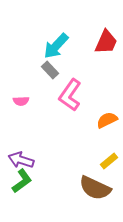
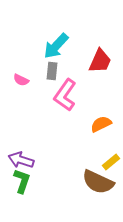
red trapezoid: moved 6 px left, 19 px down
gray rectangle: moved 2 px right, 1 px down; rotated 48 degrees clockwise
pink L-shape: moved 5 px left
pink semicircle: moved 21 px up; rotated 28 degrees clockwise
orange semicircle: moved 6 px left, 4 px down
yellow rectangle: moved 2 px right, 1 px down
green L-shape: rotated 35 degrees counterclockwise
brown semicircle: moved 3 px right, 6 px up
